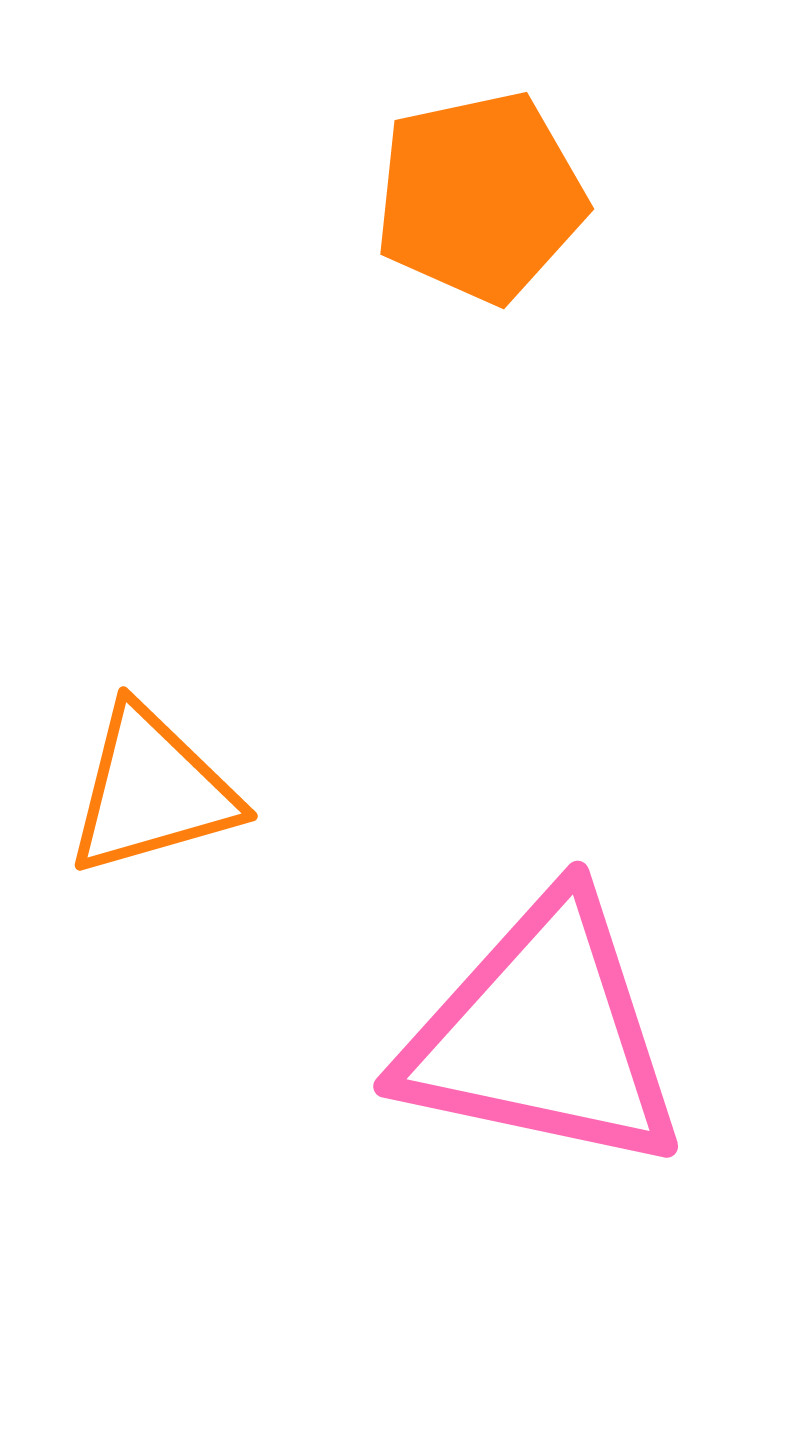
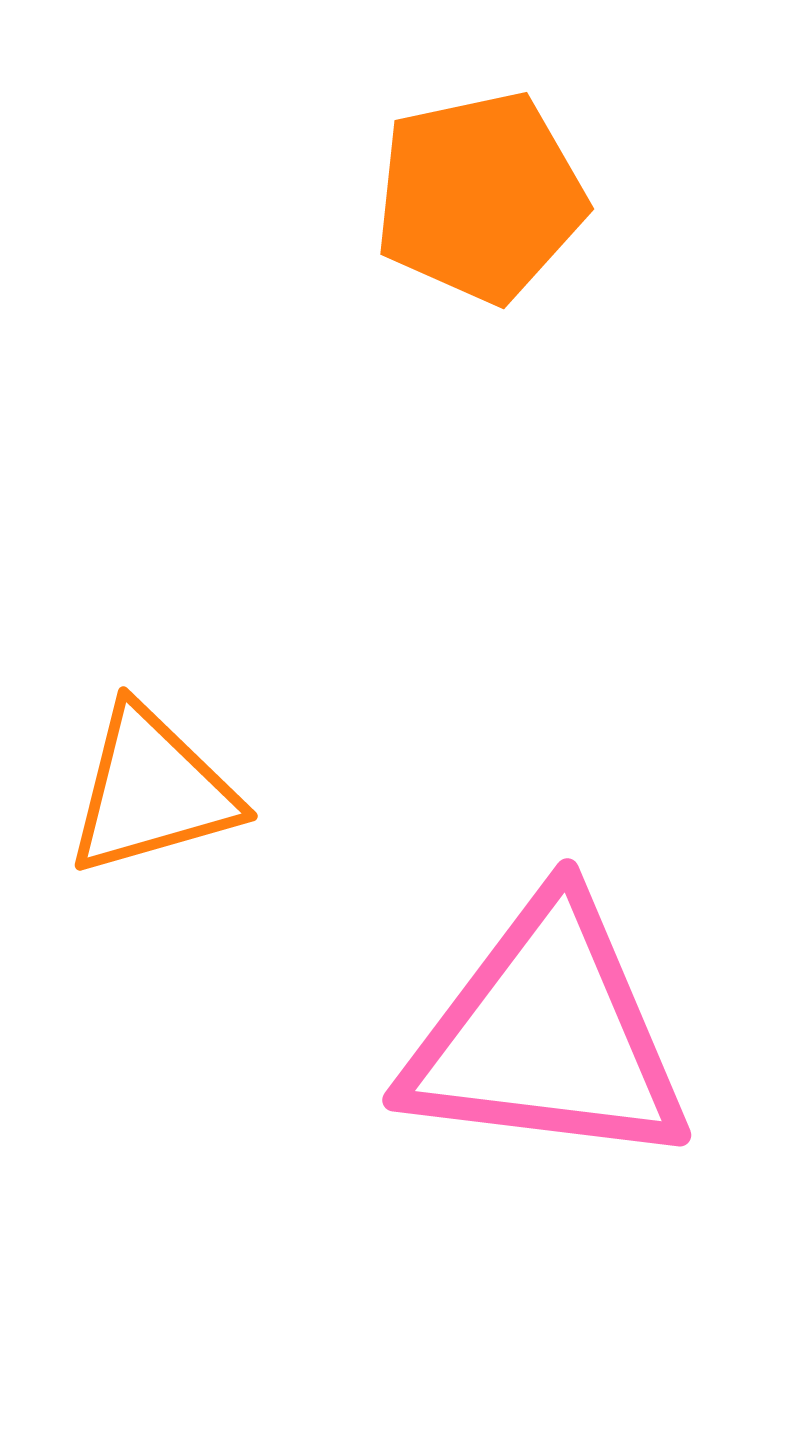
pink triangle: moved 4 px right; rotated 5 degrees counterclockwise
